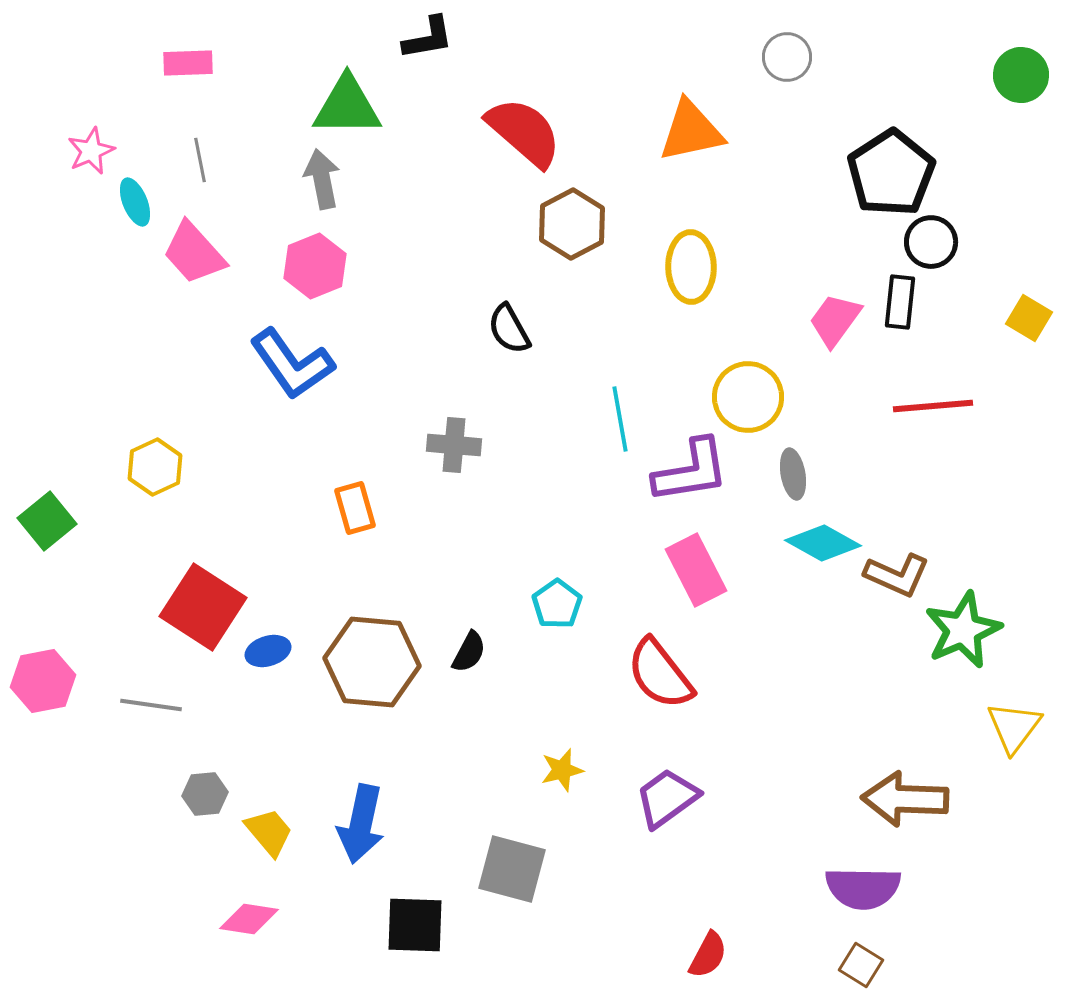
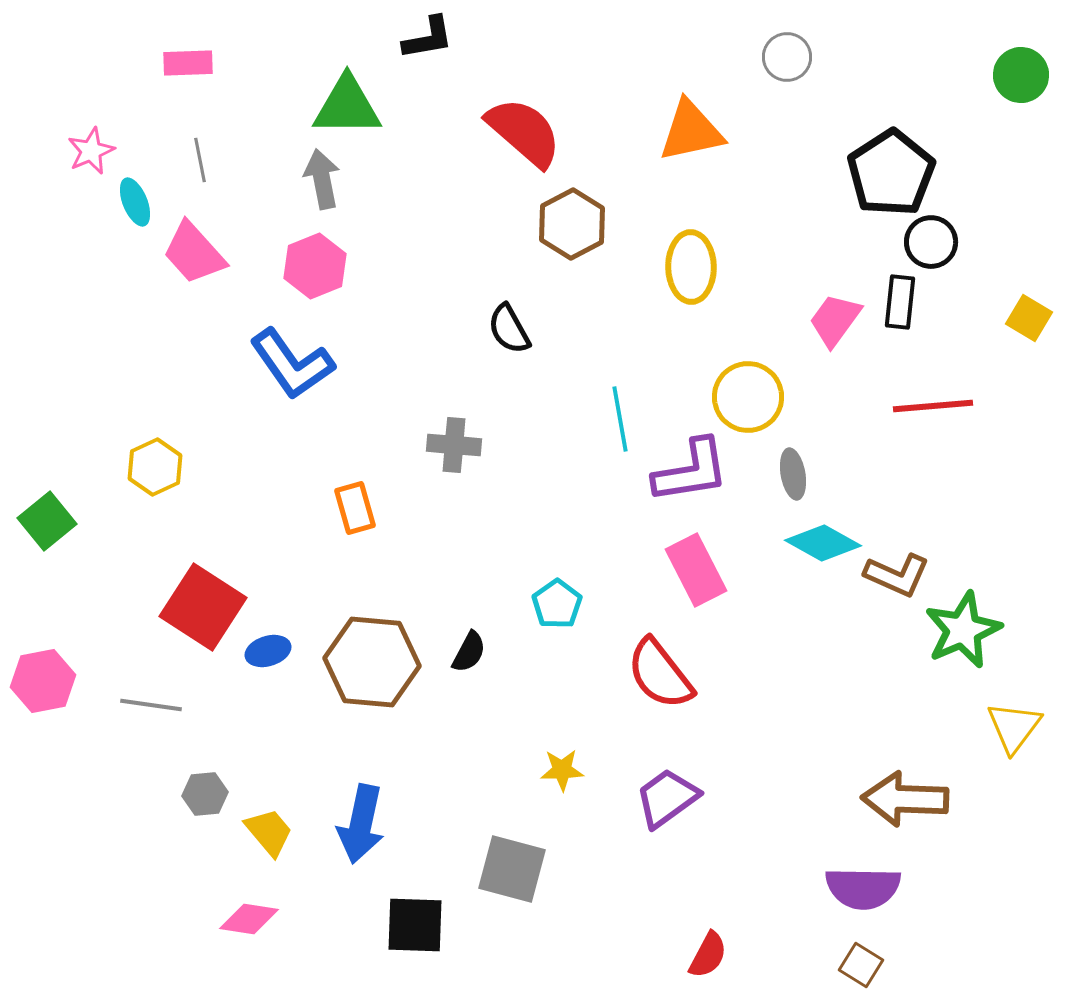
yellow star at (562, 770): rotated 12 degrees clockwise
